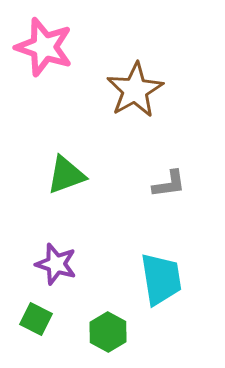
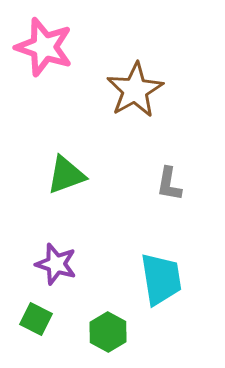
gray L-shape: rotated 108 degrees clockwise
